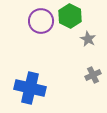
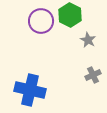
green hexagon: moved 1 px up
gray star: moved 1 px down
blue cross: moved 2 px down
